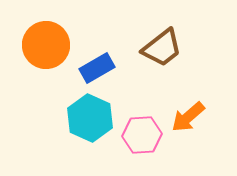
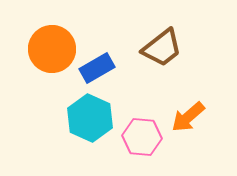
orange circle: moved 6 px right, 4 px down
pink hexagon: moved 2 px down; rotated 9 degrees clockwise
